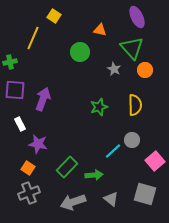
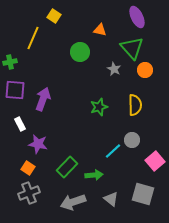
gray square: moved 2 px left
